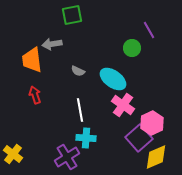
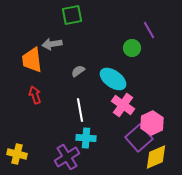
gray semicircle: rotated 120 degrees clockwise
yellow cross: moved 4 px right; rotated 24 degrees counterclockwise
